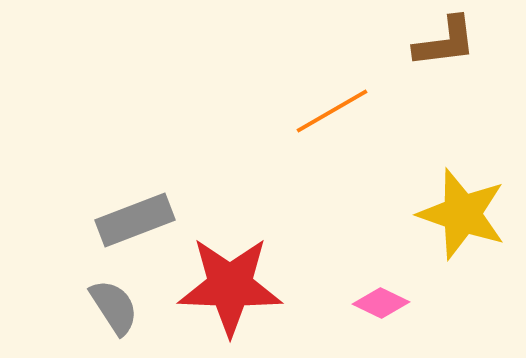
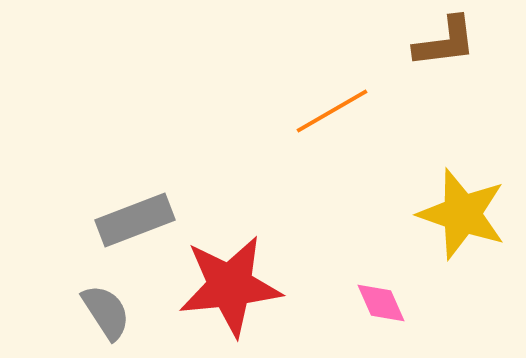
red star: rotated 8 degrees counterclockwise
pink diamond: rotated 40 degrees clockwise
gray semicircle: moved 8 px left, 5 px down
